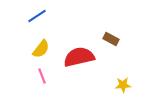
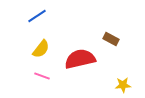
red semicircle: moved 1 px right, 2 px down
pink line: rotated 49 degrees counterclockwise
